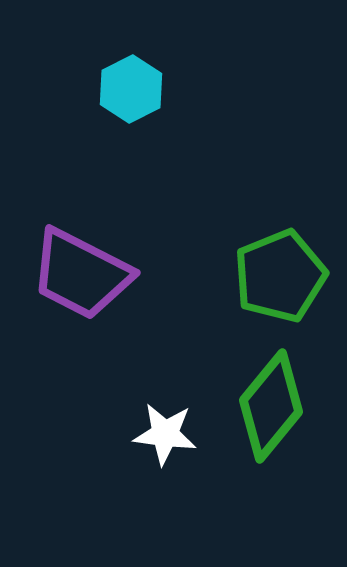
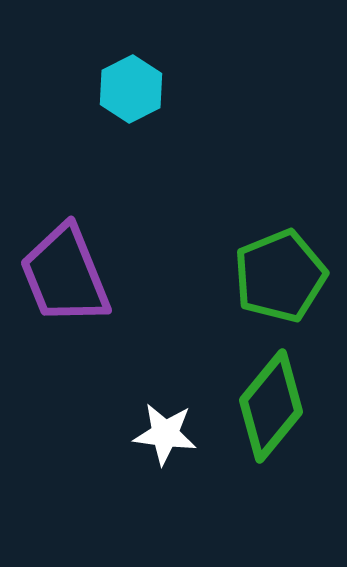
purple trapezoid: moved 16 px left, 1 px down; rotated 41 degrees clockwise
